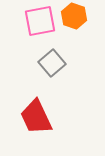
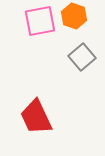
gray square: moved 30 px right, 6 px up
